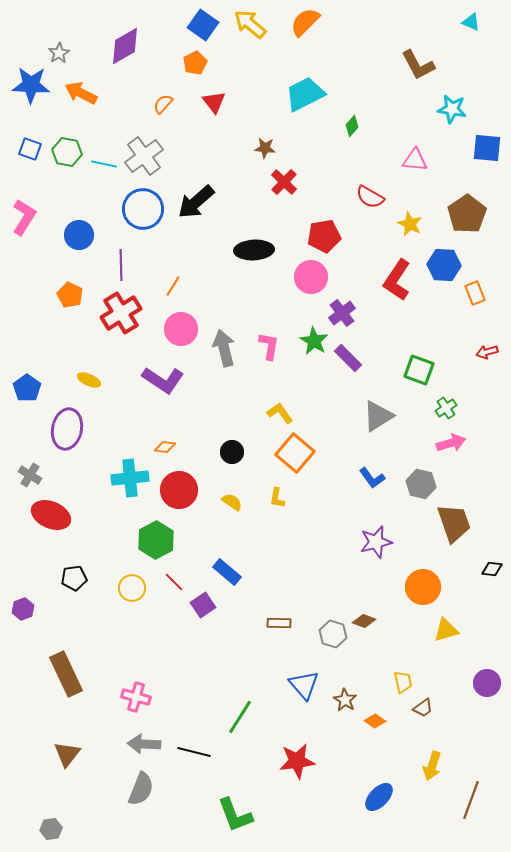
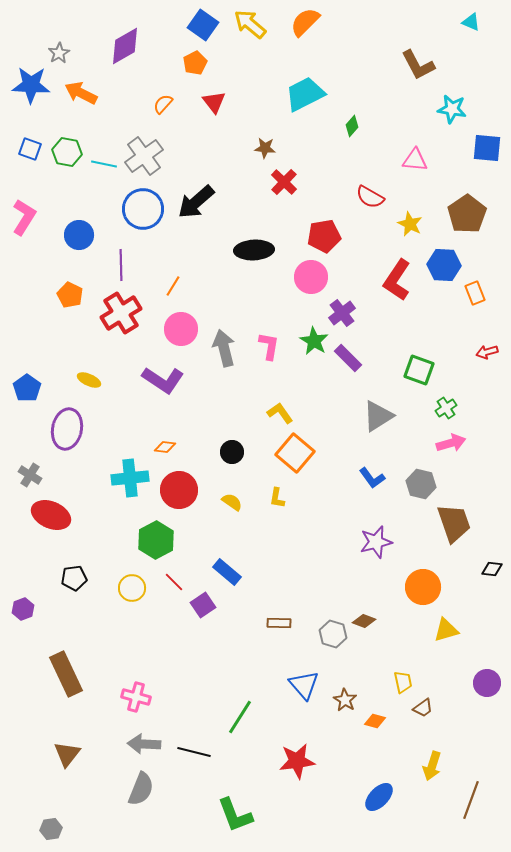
orange diamond at (375, 721): rotated 20 degrees counterclockwise
